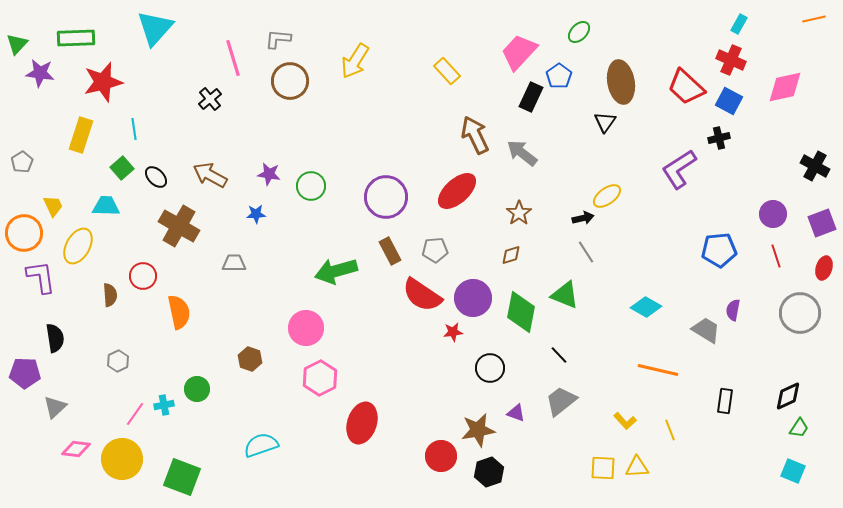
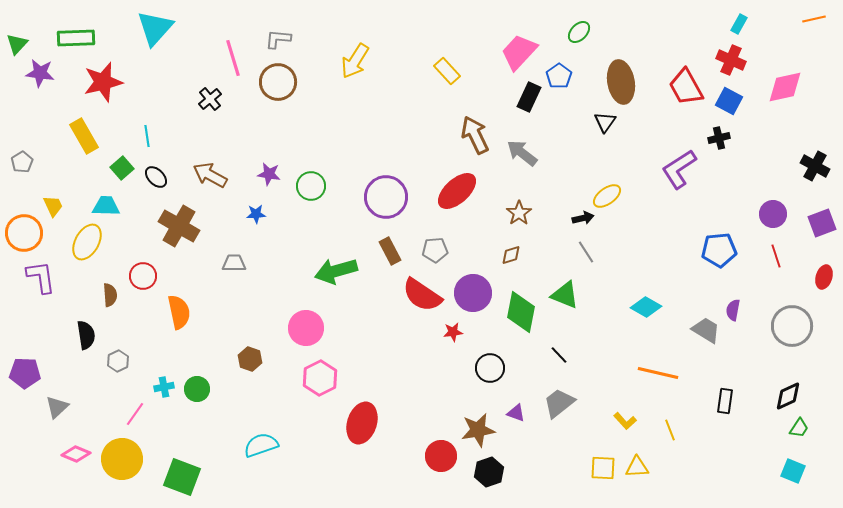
brown circle at (290, 81): moved 12 px left, 1 px down
red trapezoid at (686, 87): rotated 18 degrees clockwise
black rectangle at (531, 97): moved 2 px left
cyan line at (134, 129): moved 13 px right, 7 px down
yellow rectangle at (81, 135): moved 3 px right, 1 px down; rotated 48 degrees counterclockwise
yellow ellipse at (78, 246): moved 9 px right, 4 px up
red ellipse at (824, 268): moved 9 px down
purple circle at (473, 298): moved 5 px up
gray circle at (800, 313): moved 8 px left, 13 px down
black semicircle at (55, 338): moved 31 px right, 3 px up
orange line at (658, 370): moved 3 px down
gray trapezoid at (561, 401): moved 2 px left, 2 px down
cyan cross at (164, 405): moved 18 px up
gray triangle at (55, 407): moved 2 px right
pink diamond at (76, 449): moved 5 px down; rotated 16 degrees clockwise
